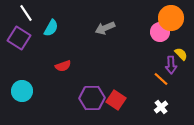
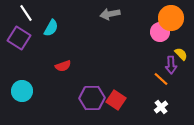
gray arrow: moved 5 px right, 14 px up; rotated 12 degrees clockwise
